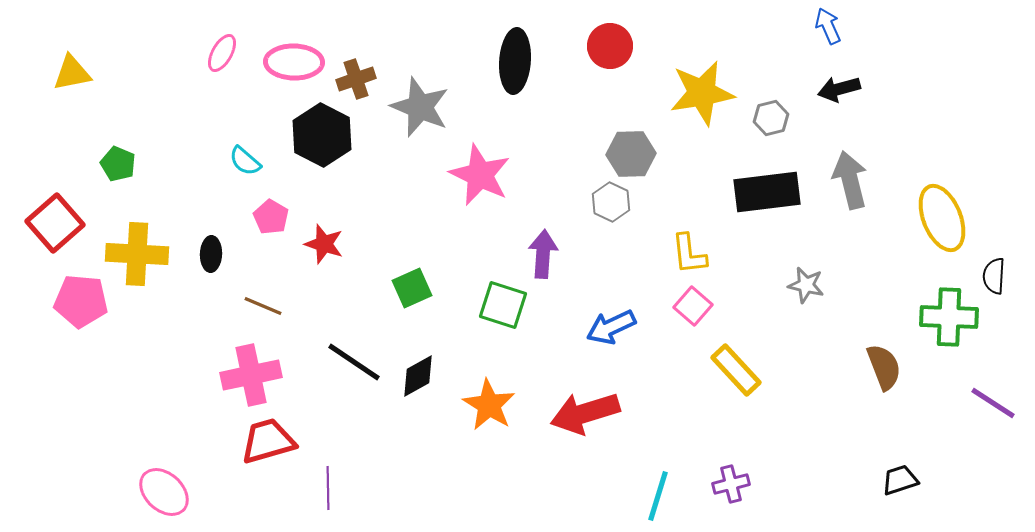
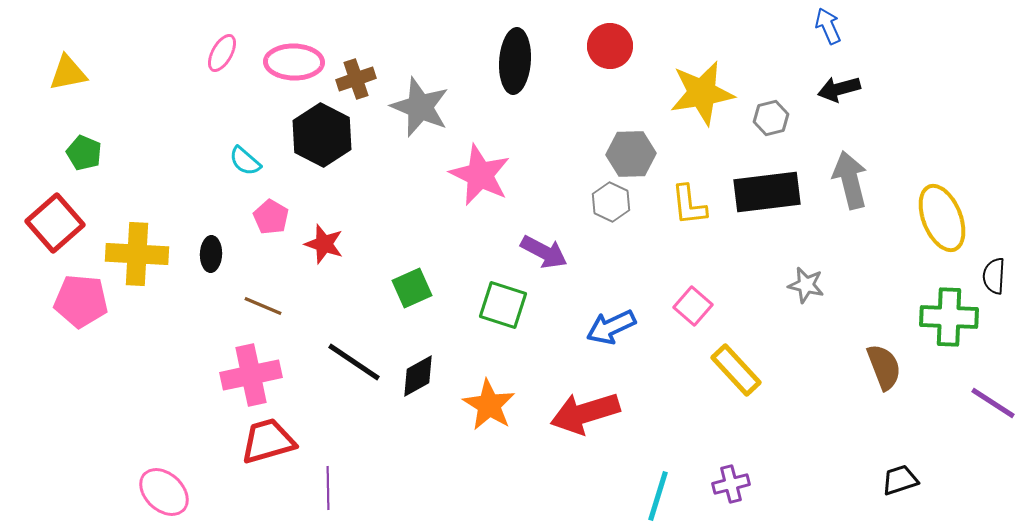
yellow triangle at (72, 73): moved 4 px left
green pentagon at (118, 164): moved 34 px left, 11 px up
purple arrow at (543, 254): moved 1 px right, 2 px up; rotated 114 degrees clockwise
yellow L-shape at (689, 254): moved 49 px up
